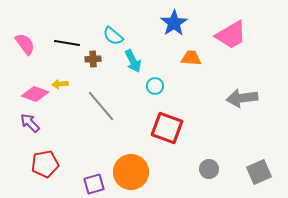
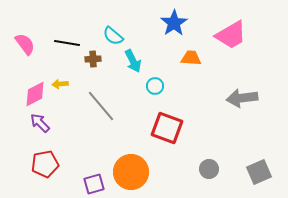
pink diamond: rotated 48 degrees counterclockwise
purple arrow: moved 10 px right
